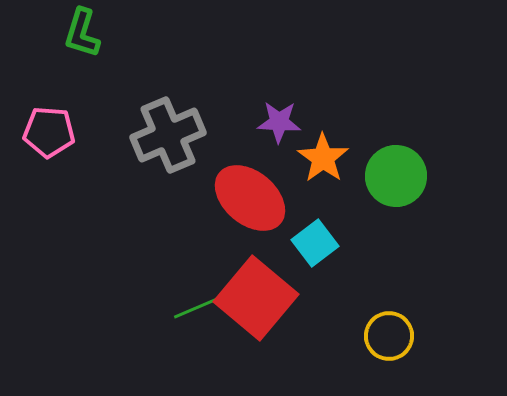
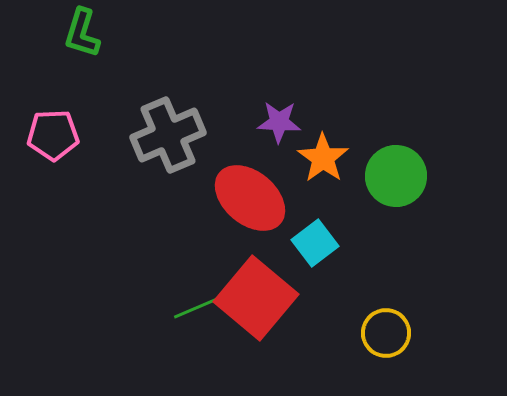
pink pentagon: moved 4 px right, 3 px down; rotated 6 degrees counterclockwise
yellow circle: moved 3 px left, 3 px up
